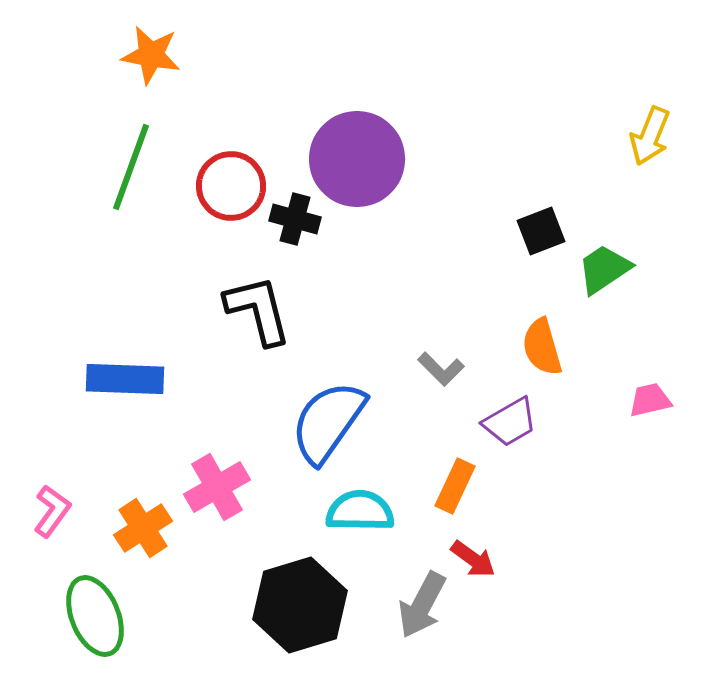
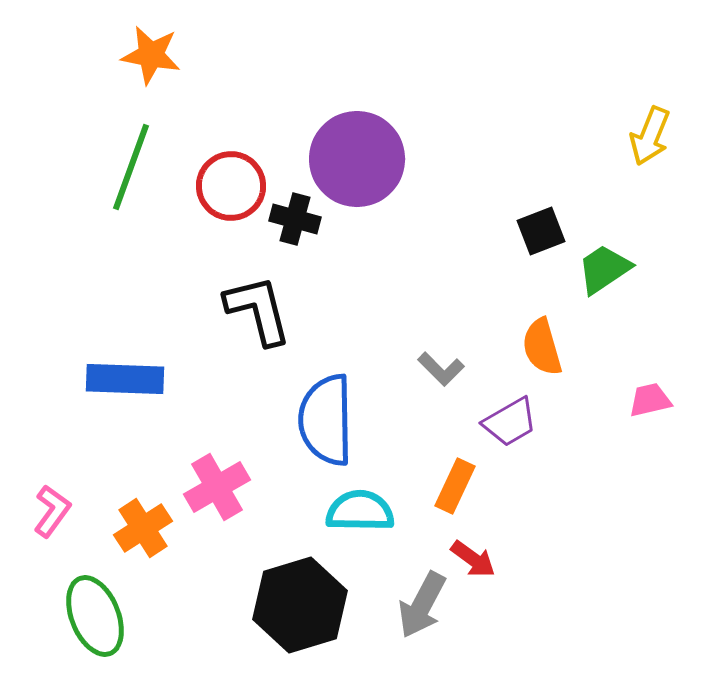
blue semicircle: moved 2 px left, 2 px up; rotated 36 degrees counterclockwise
